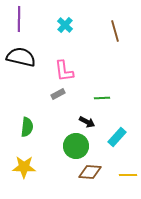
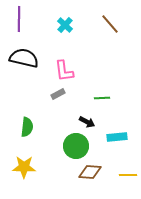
brown line: moved 5 px left, 7 px up; rotated 25 degrees counterclockwise
black semicircle: moved 3 px right, 1 px down
cyan rectangle: rotated 42 degrees clockwise
